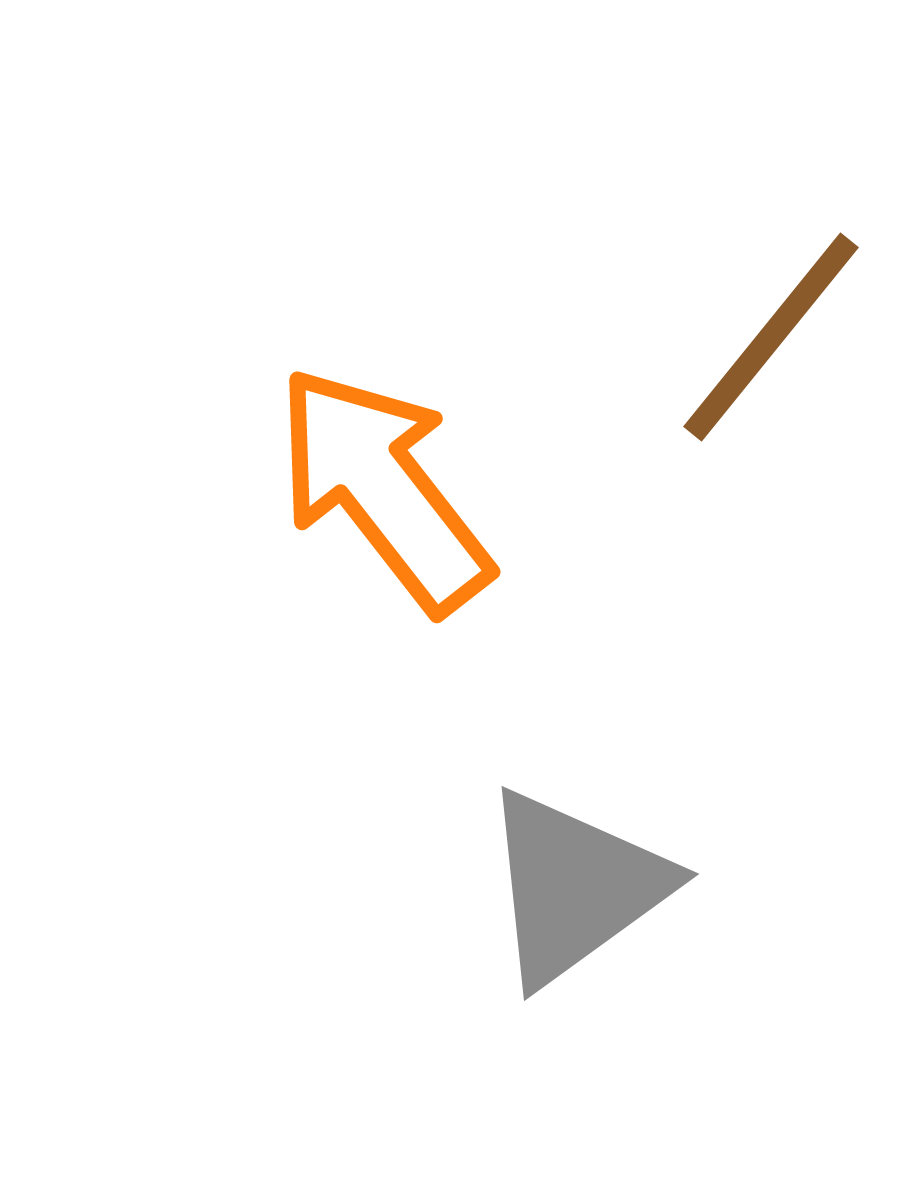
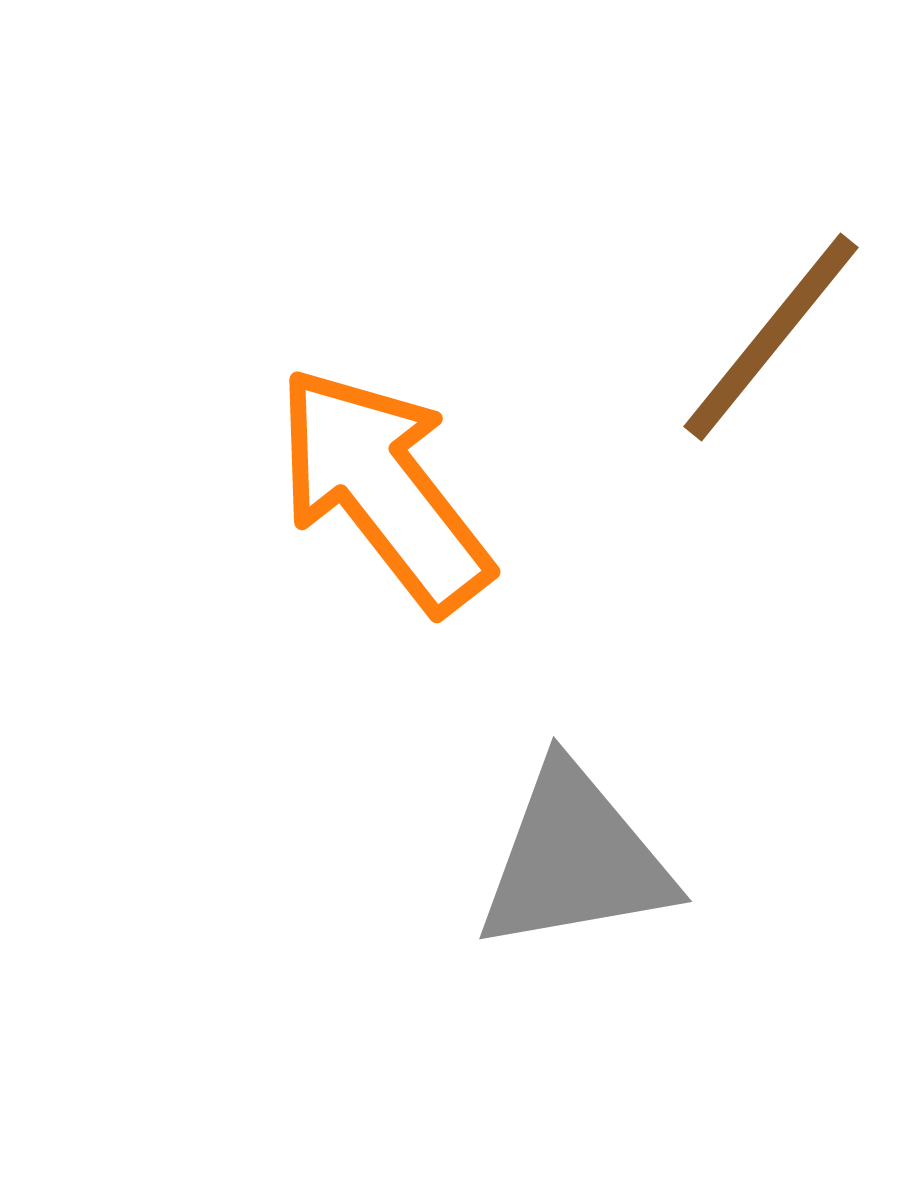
gray triangle: moved 28 px up; rotated 26 degrees clockwise
